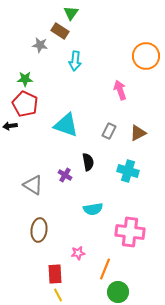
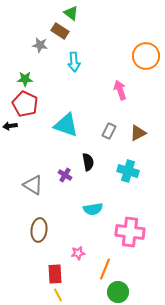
green triangle: rotated 28 degrees counterclockwise
cyan arrow: moved 1 px left, 1 px down; rotated 12 degrees counterclockwise
